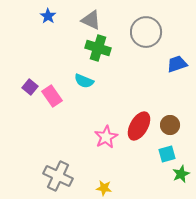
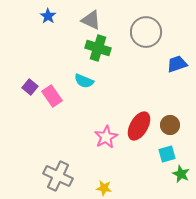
green star: rotated 24 degrees counterclockwise
